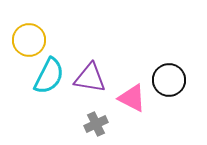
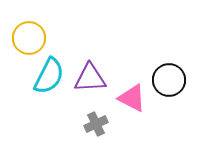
yellow circle: moved 2 px up
purple triangle: rotated 12 degrees counterclockwise
